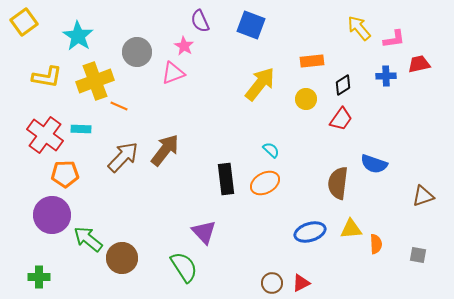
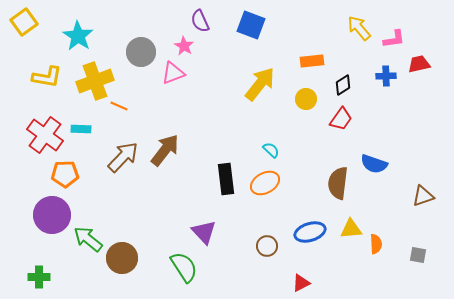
gray circle at (137, 52): moved 4 px right
brown circle at (272, 283): moved 5 px left, 37 px up
